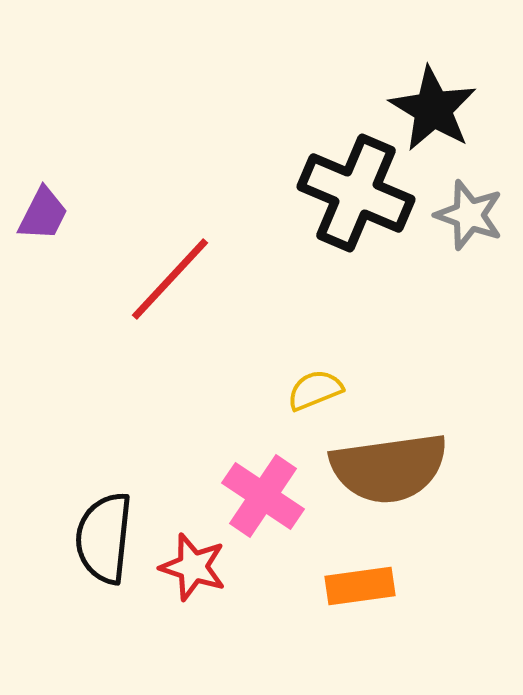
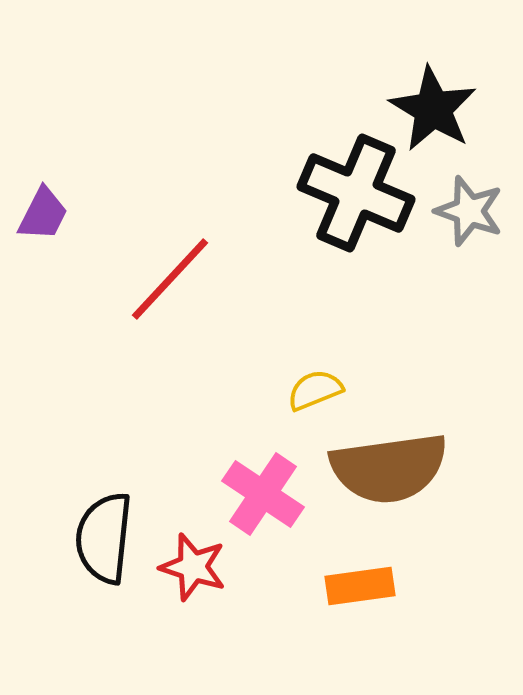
gray star: moved 4 px up
pink cross: moved 2 px up
